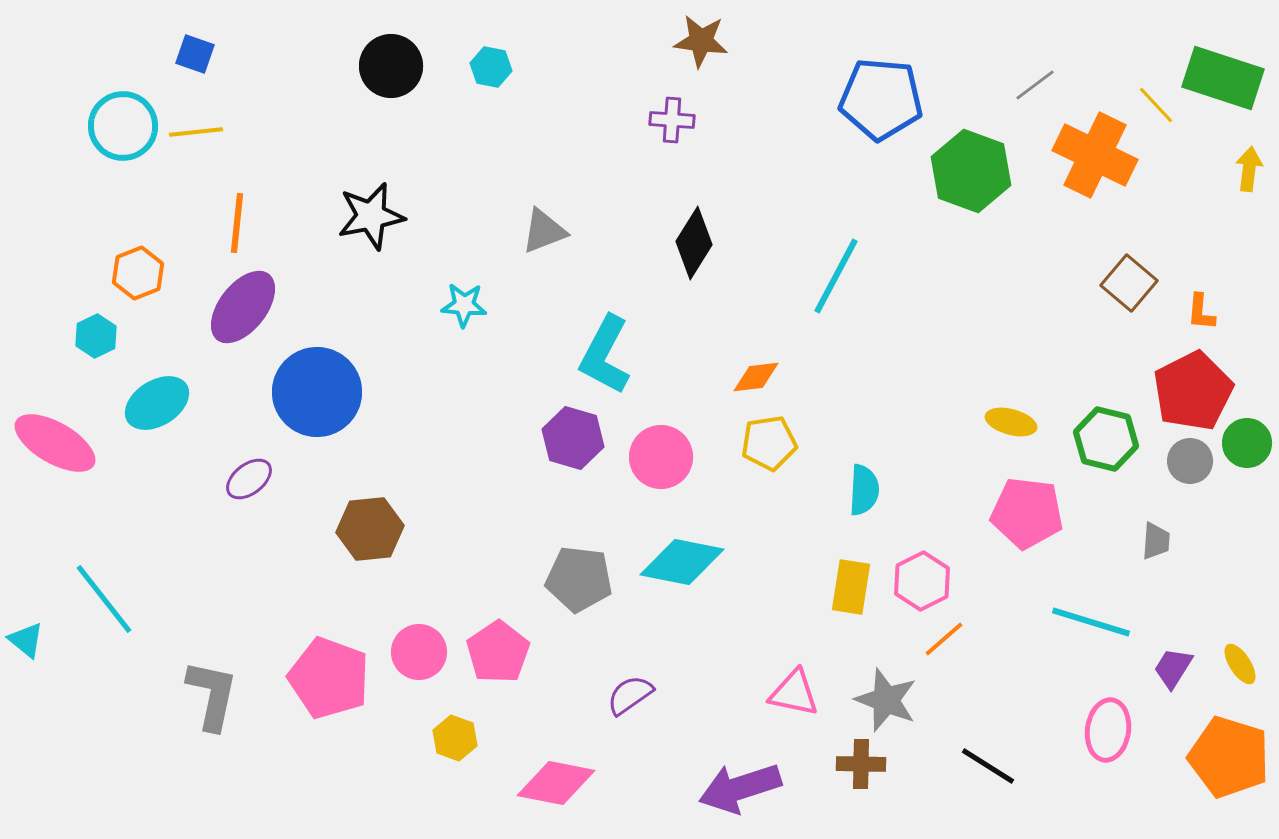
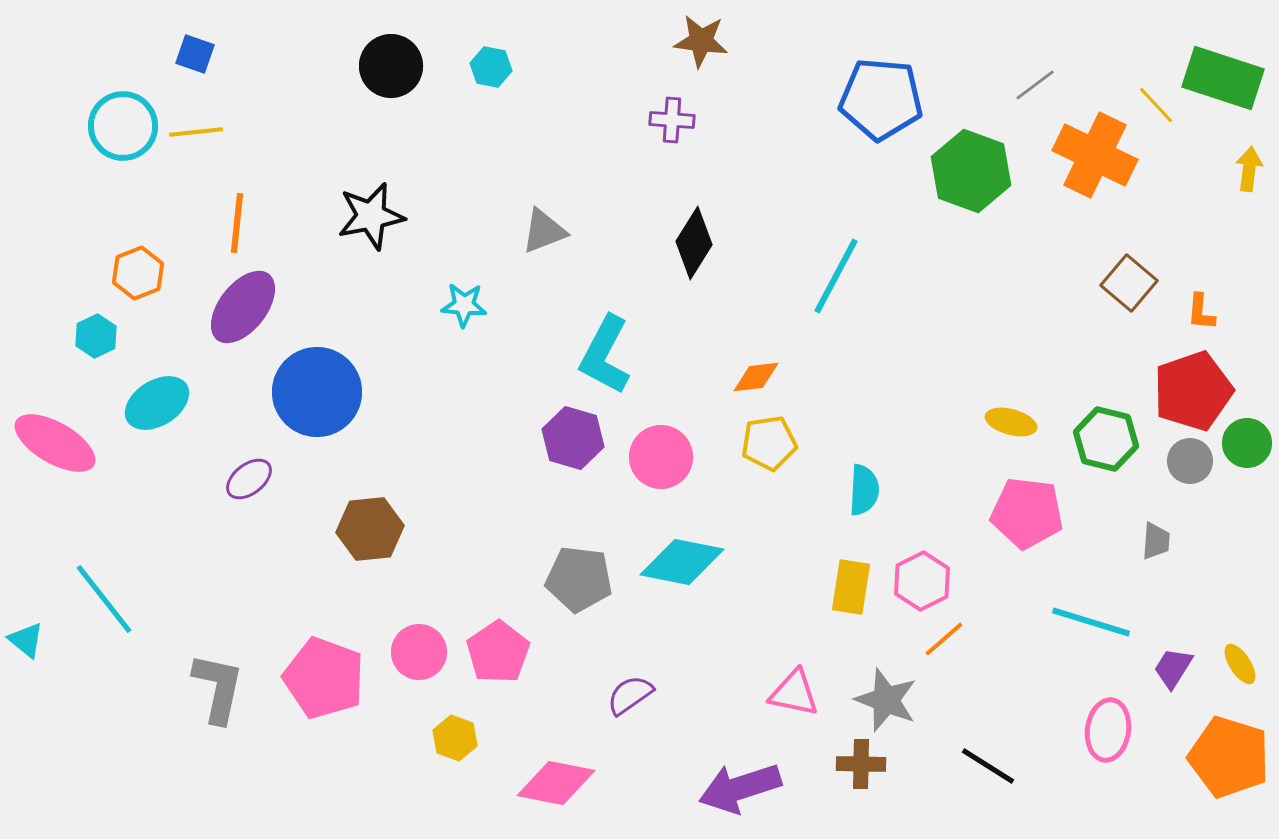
red pentagon at (1193, 391): rotated 8 degrees clockwise
pink pentagon at (329, 678): moved 5 px left
gray L-shape at (212, 695): moved 6 px right, 7 px up
